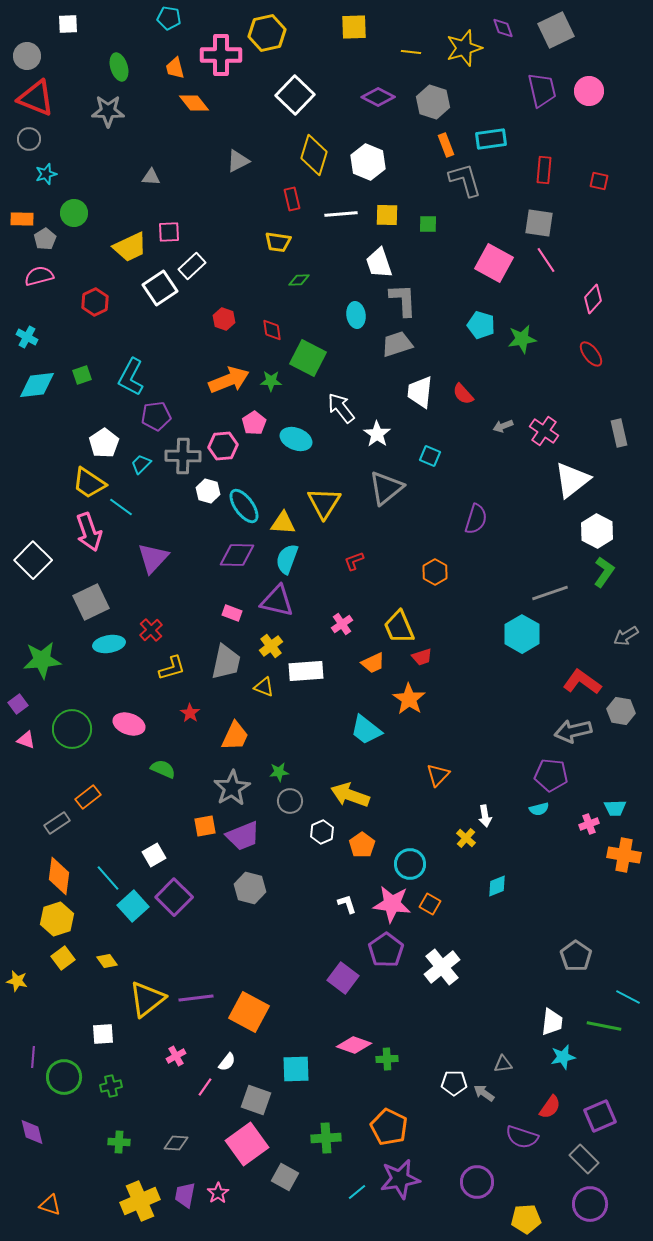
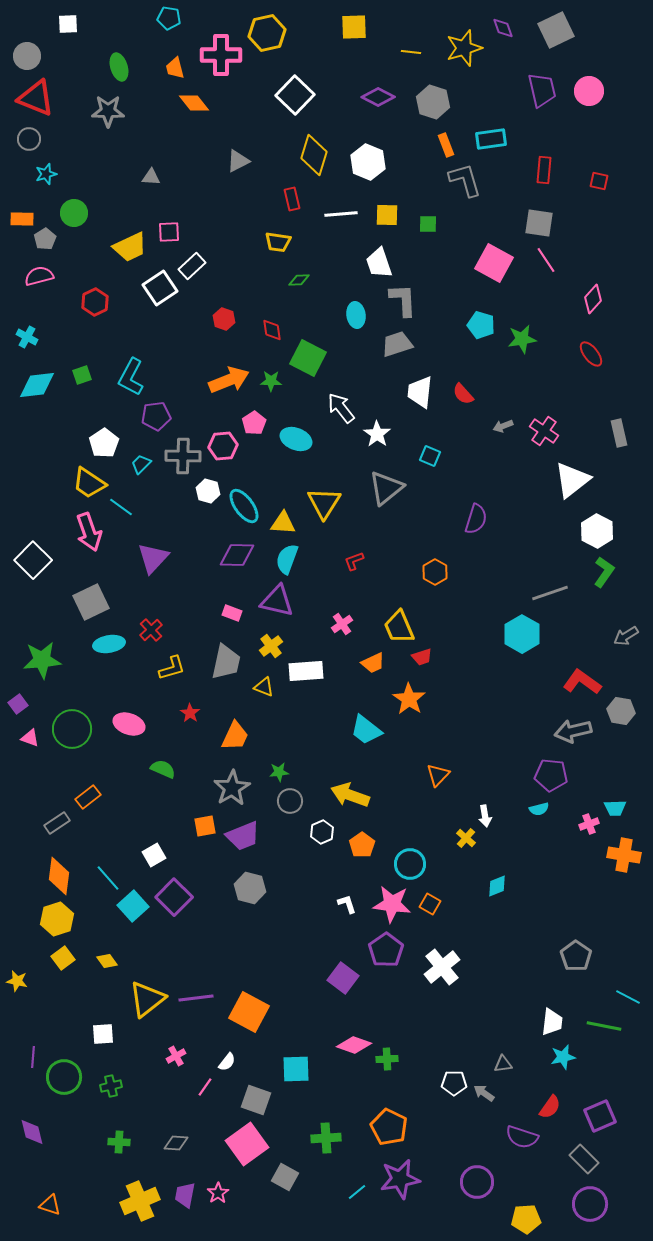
pink triangle at (26, 740): moved 4 px right, 2 px up
